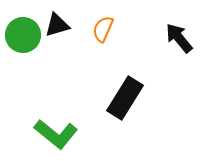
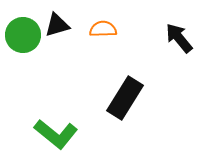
orange semicircle: rotated 64 degrees clockwise
